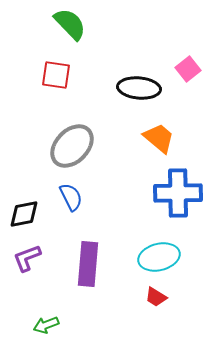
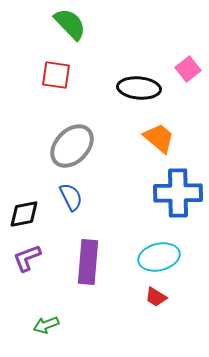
purple rectangle: moved 2 px up
